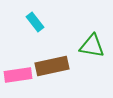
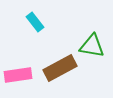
brown rectangle: moved 8 px right, 2 px down; rotated 16 degrees counterclockwise
